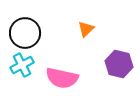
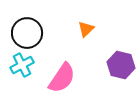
black circle: moved 2 px right
purple hexagon: moved 2 px right, 1 px down
pink semicircle: rotated 68 degrees counterclockwise
